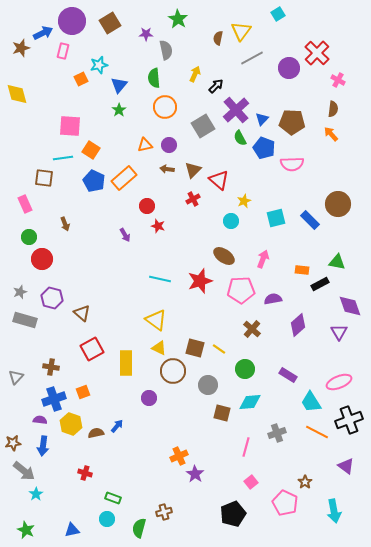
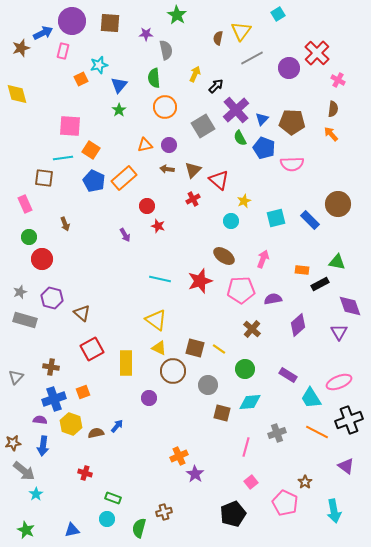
green star at (178, 19): moved 1 px left, 4 px up
brown square at (110, 23): rotated 35 degrees clockwise
cyan trapezoid at (311, 402): moved 4 px up
